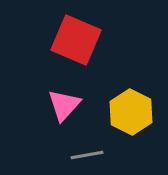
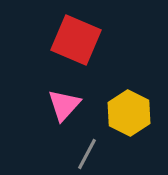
yellow hexagon: moved 2 px left, 1 px down
gray line: moved 1 px up; rotated 52 degrees counterclockwise
